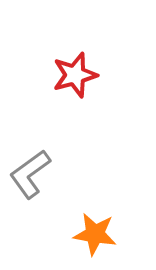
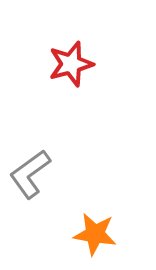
red star: moved 4 px left, 11 px up
